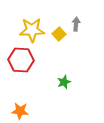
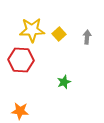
gray arrow: moved 11 px right, 13 px down
